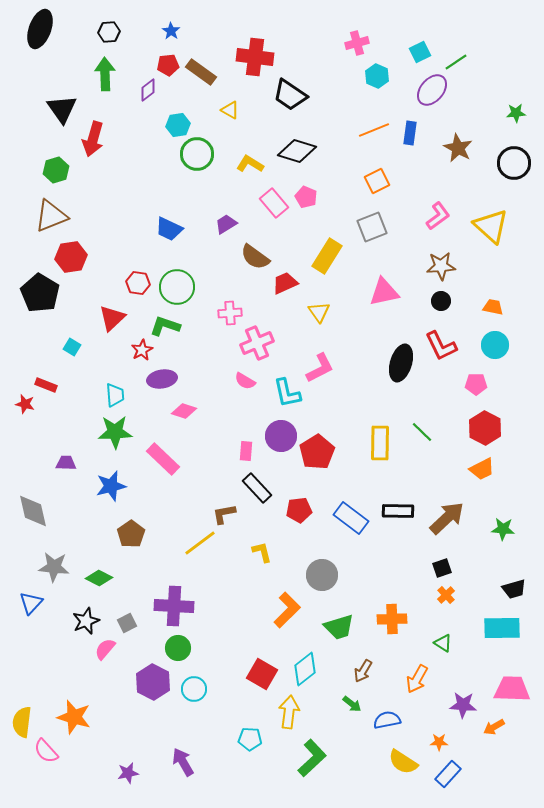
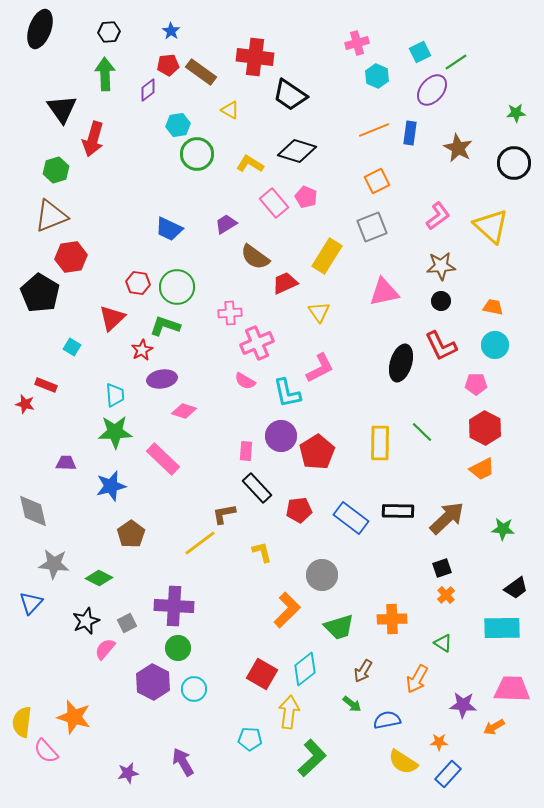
gray star at (54, 567): moved 3 px up
black trapezoid at (514, 589): moved 2 px right, 1 px up; rotated 20 degrees counterclockwise
